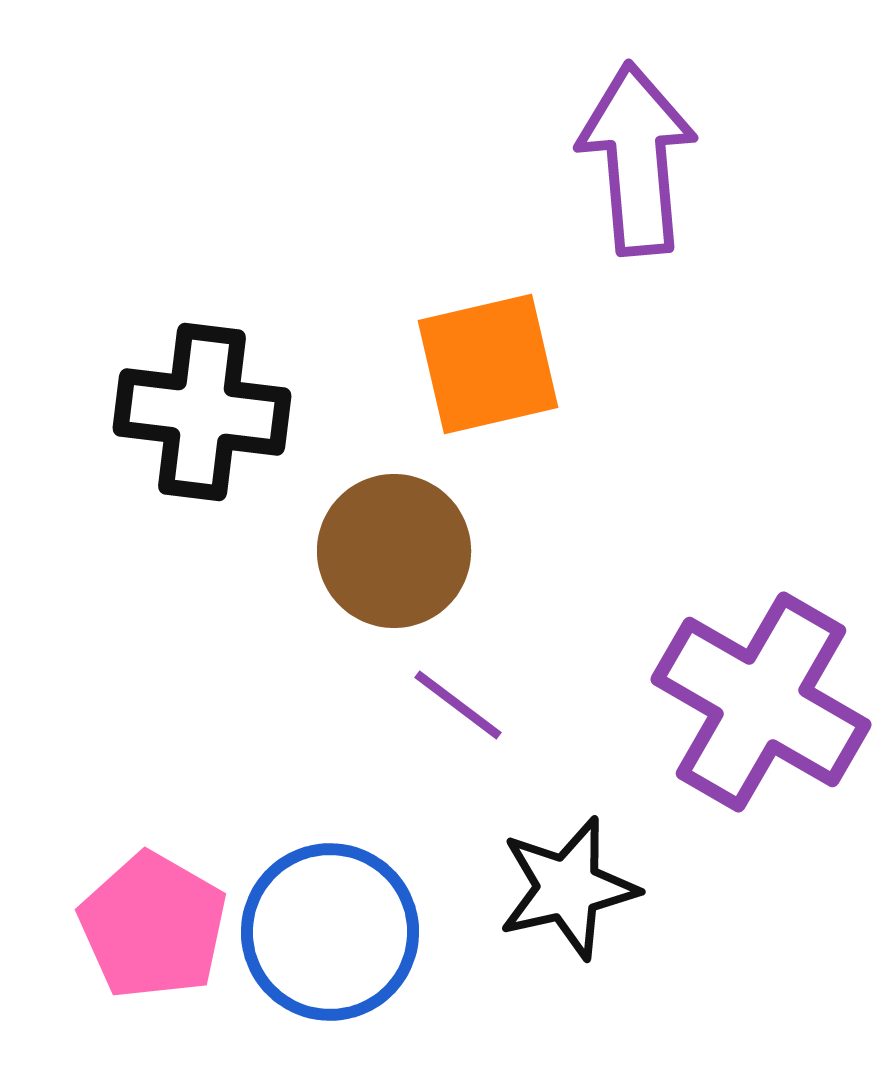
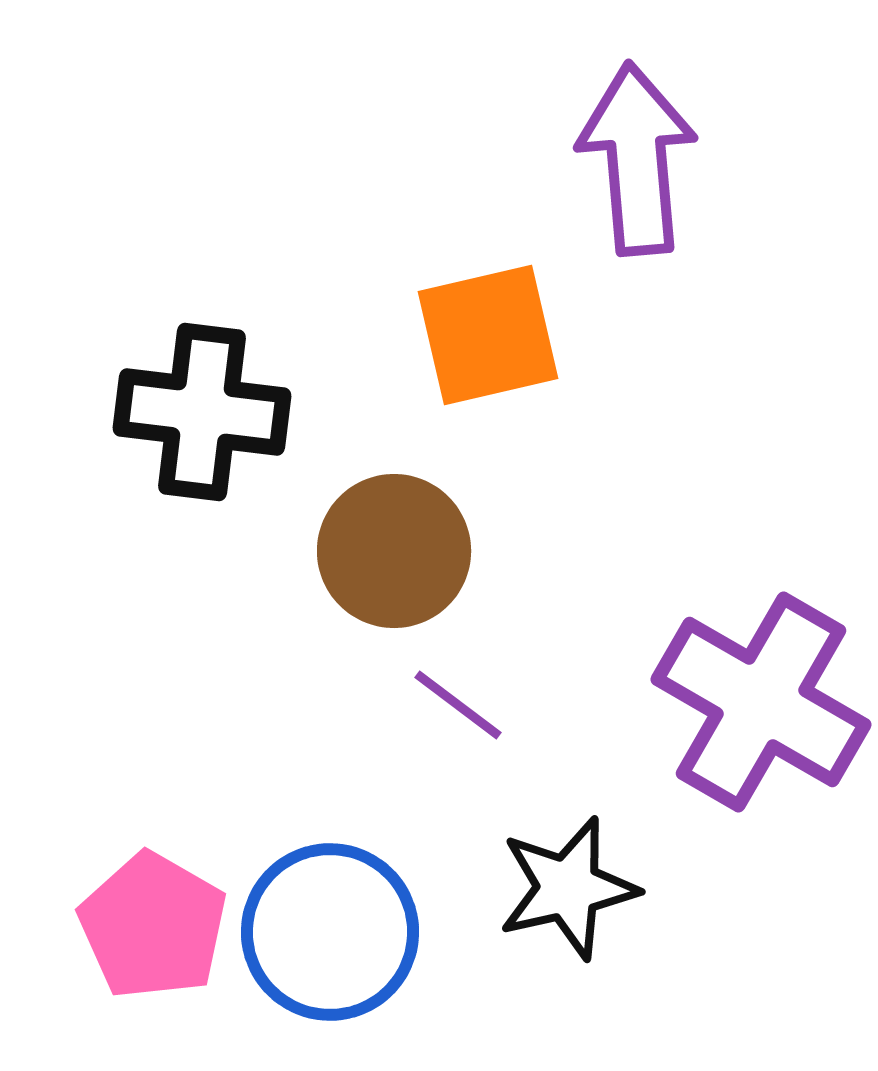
orange square: moved 29 px up
